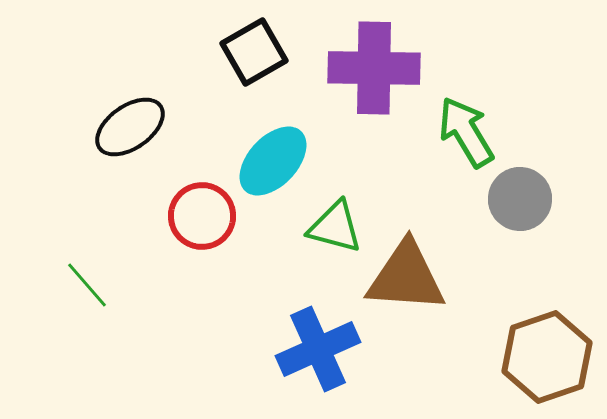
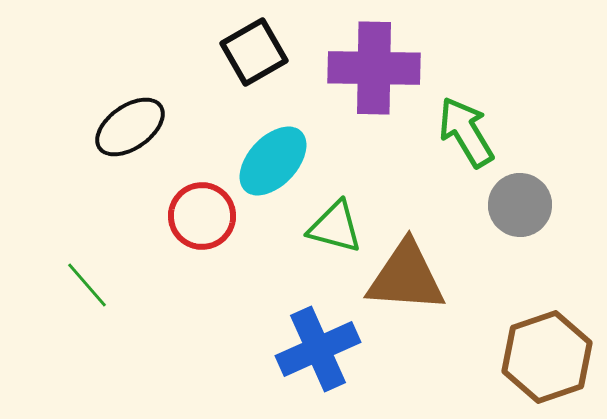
gray circle: moved 6 px down
